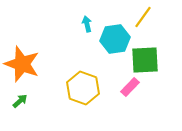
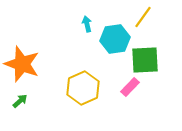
yellow hexagon: rotated 16 degrees clockwise
